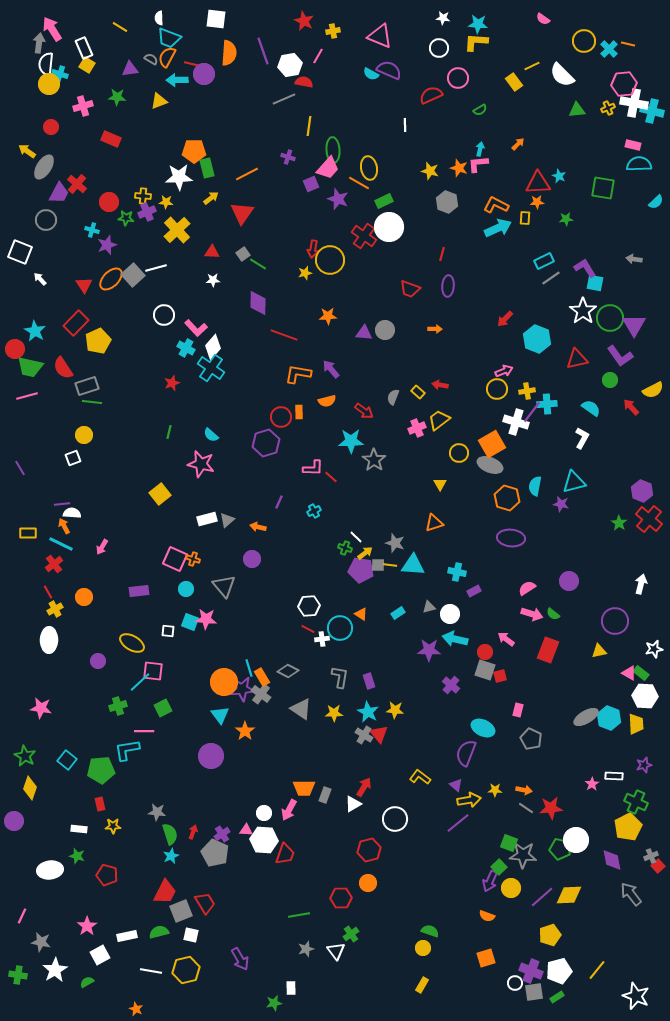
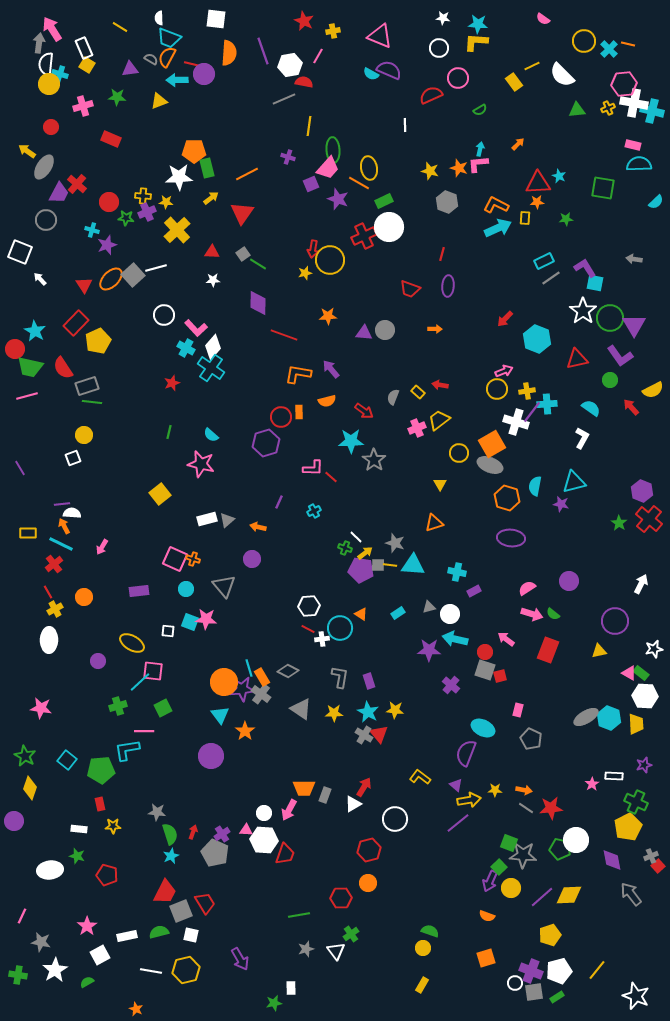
red cross at (364, 236): rotated 30 degrees clockwise
white arrow at (641, 584): rotated 12 degrees clockwise
